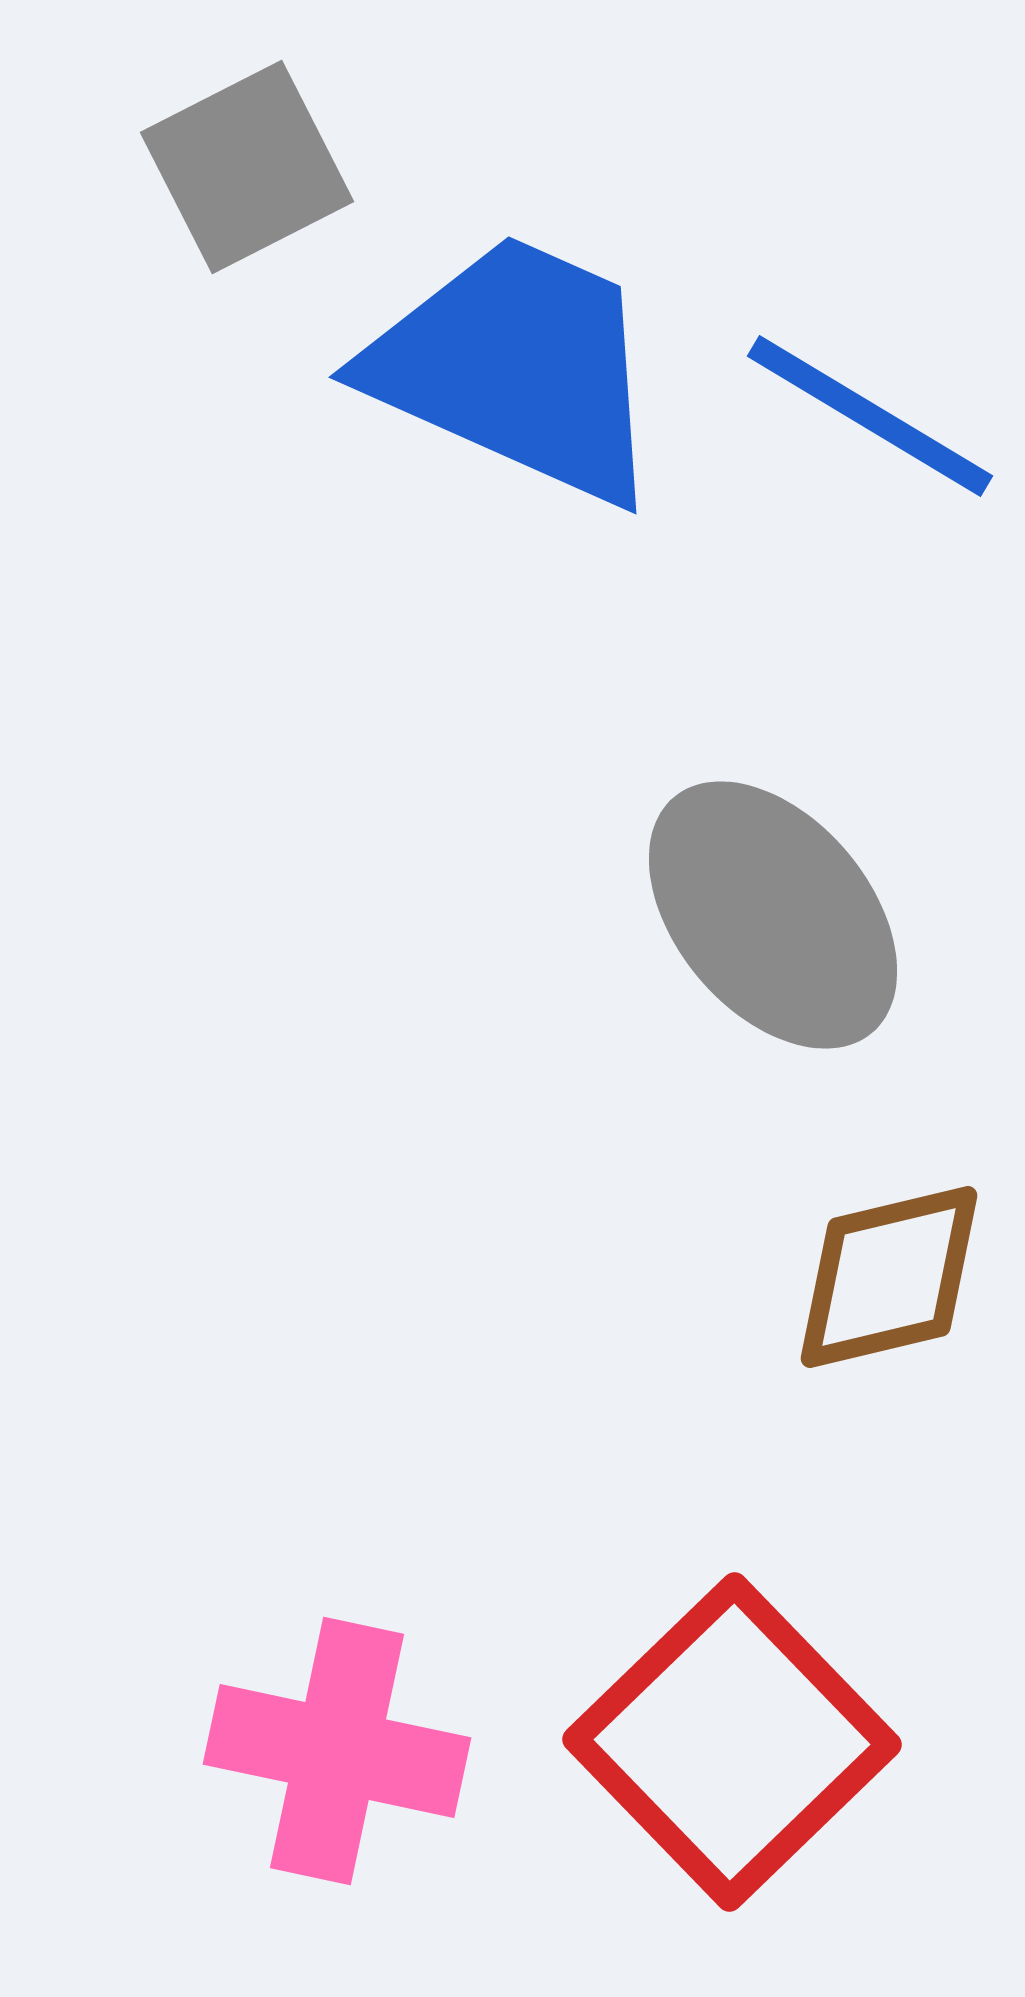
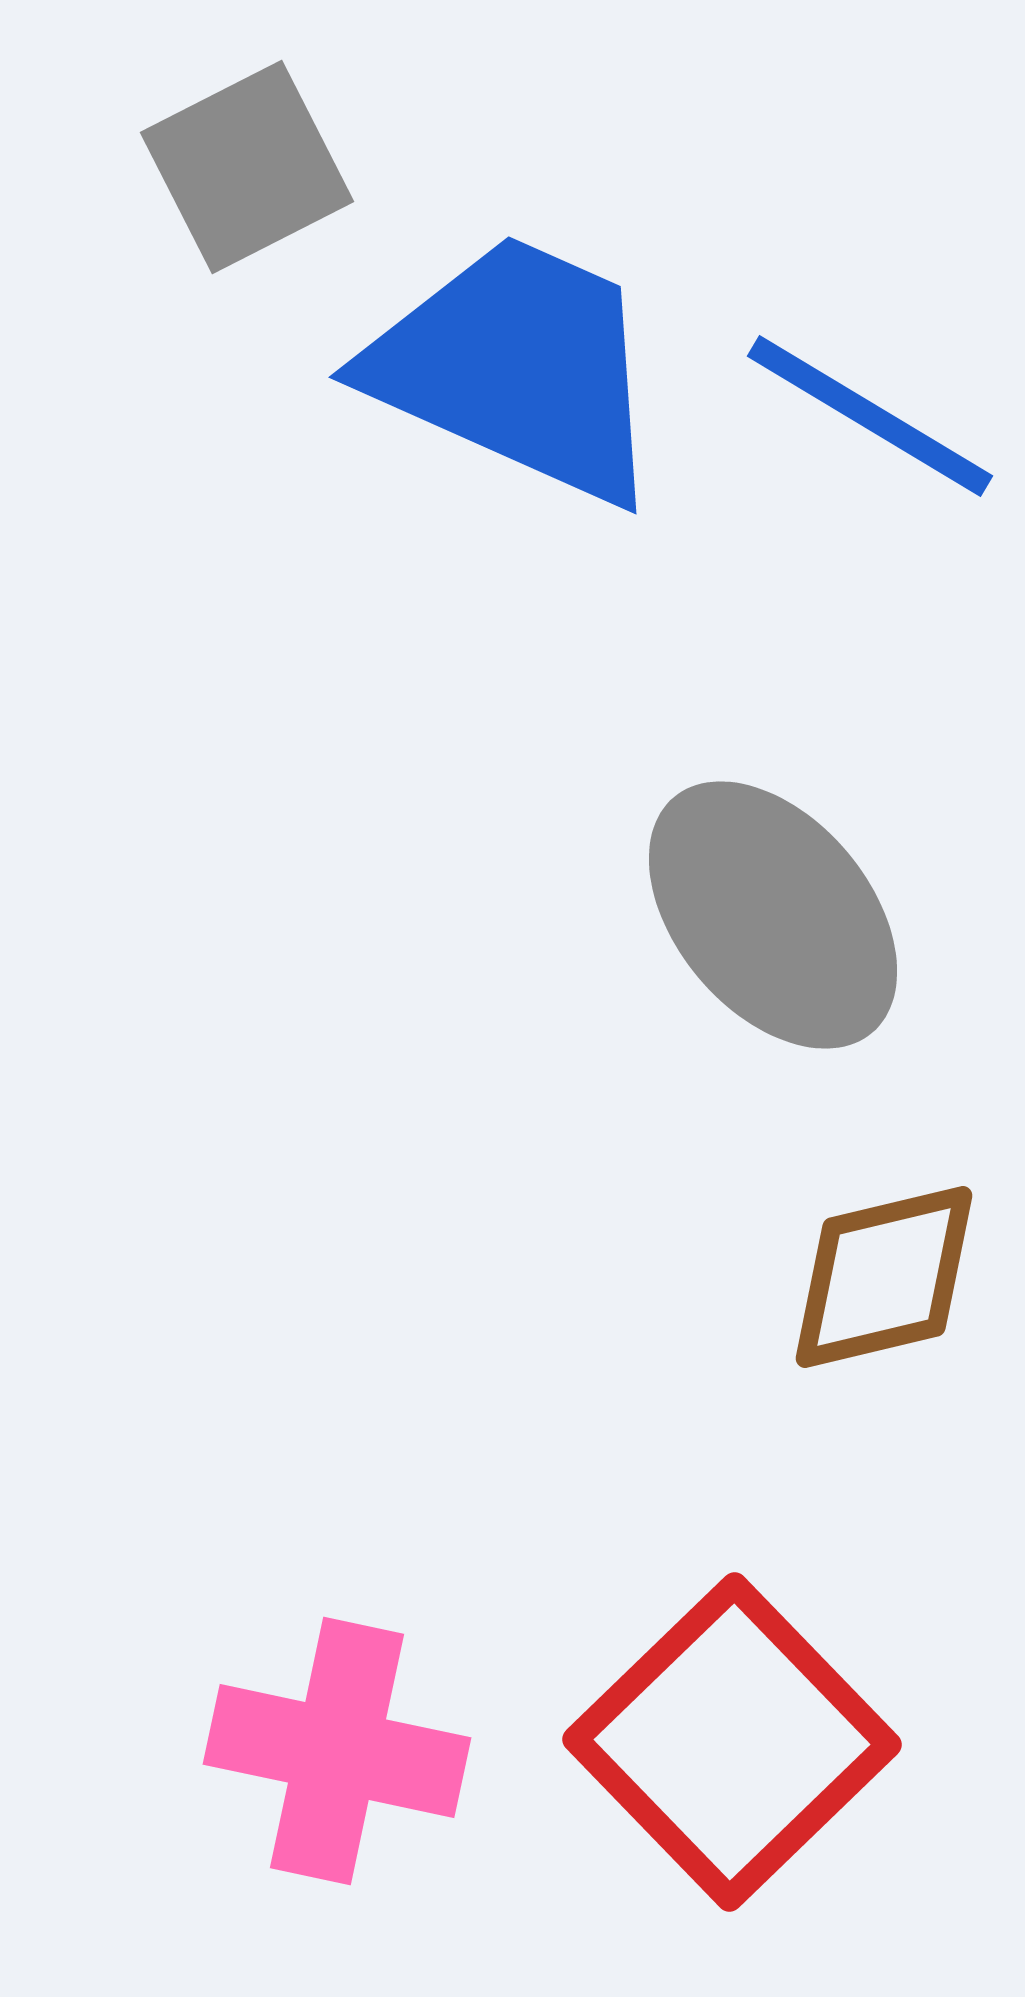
brown diamond: moved 5 px left
